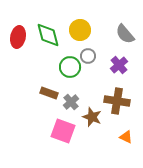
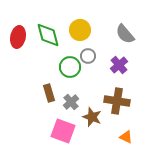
brown rectangle: rotated 54 degrees clockwise
